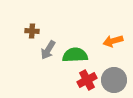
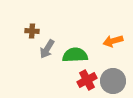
gray arrow: moved 1 px left, 1 px up
gray circle: moved 1 px left, 1 px down
